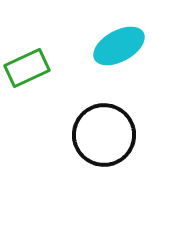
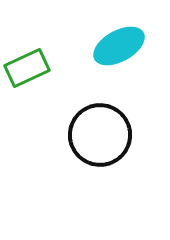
black circle: moved 4 px left
